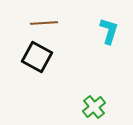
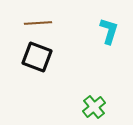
brown line: moved 6 px left
black square: rotated 8 degrees counterclockwise
